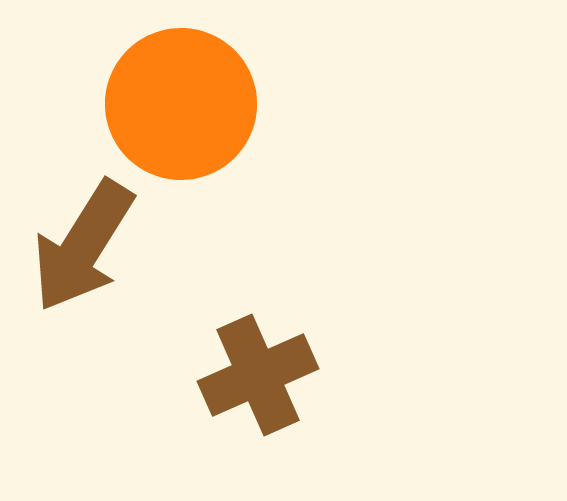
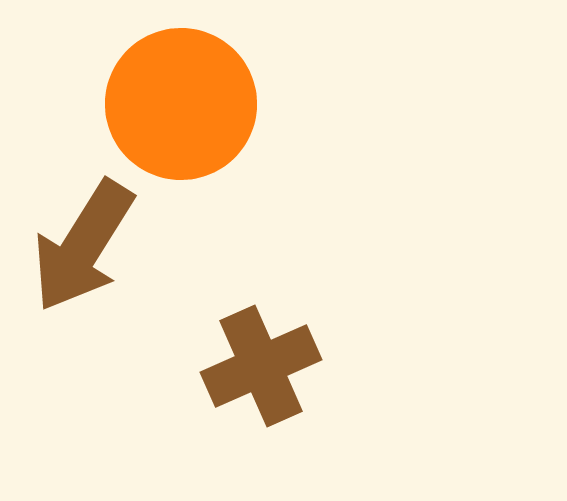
brown cross: moved 3 px right, 9 px up
